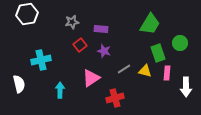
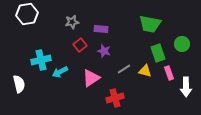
green trapezoid: rotated 70 degrees clockwise
green circle: moved 2 px right, 1 px down
pink rectangle: moved 2 px right; rotated 24 degrees counterclockwise
cyan arrow: moved 18 px up; rotated 119 degrees counterclockwise
